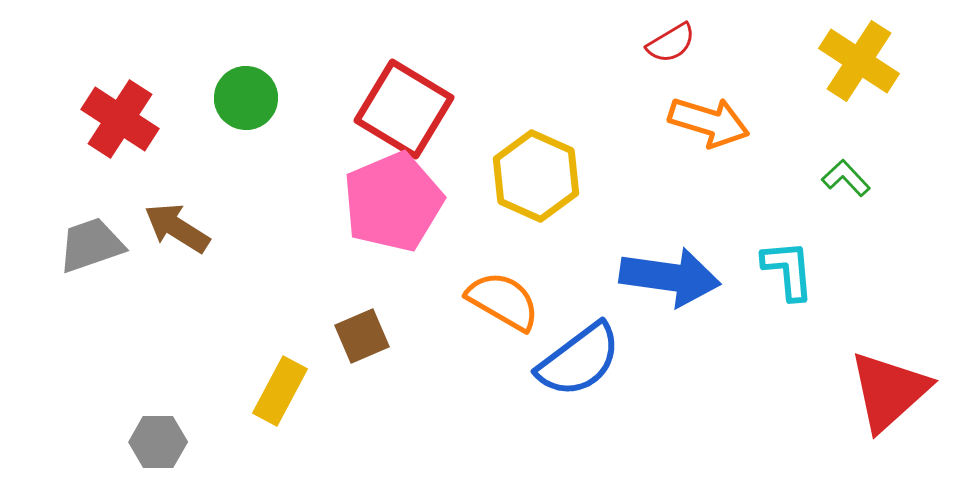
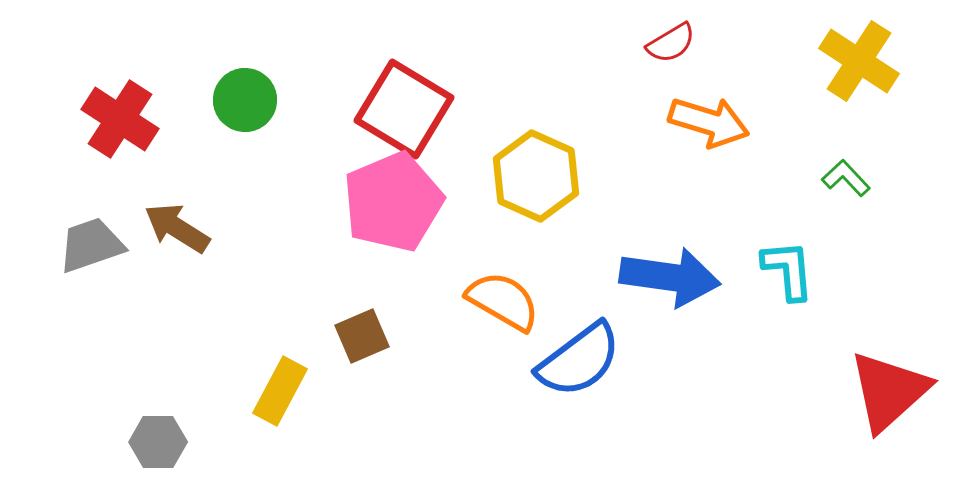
green circle: moved 1 px left, 2 px down
